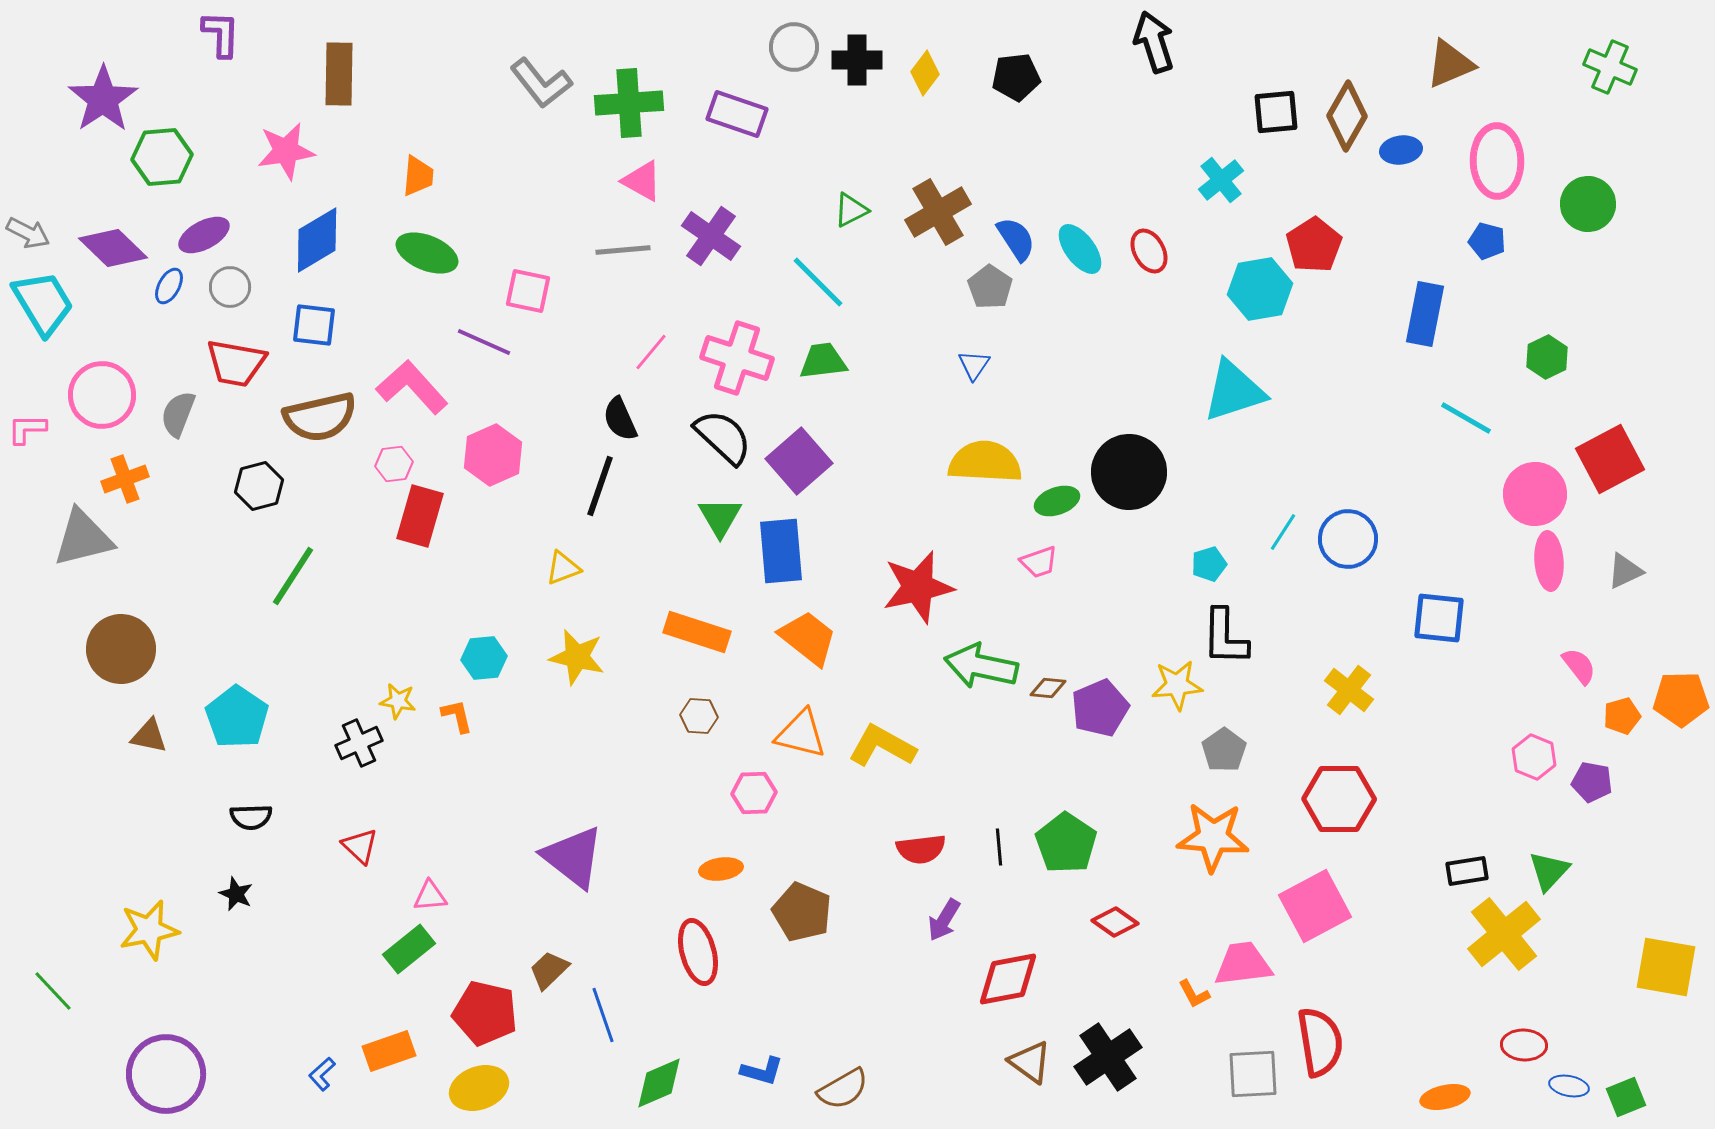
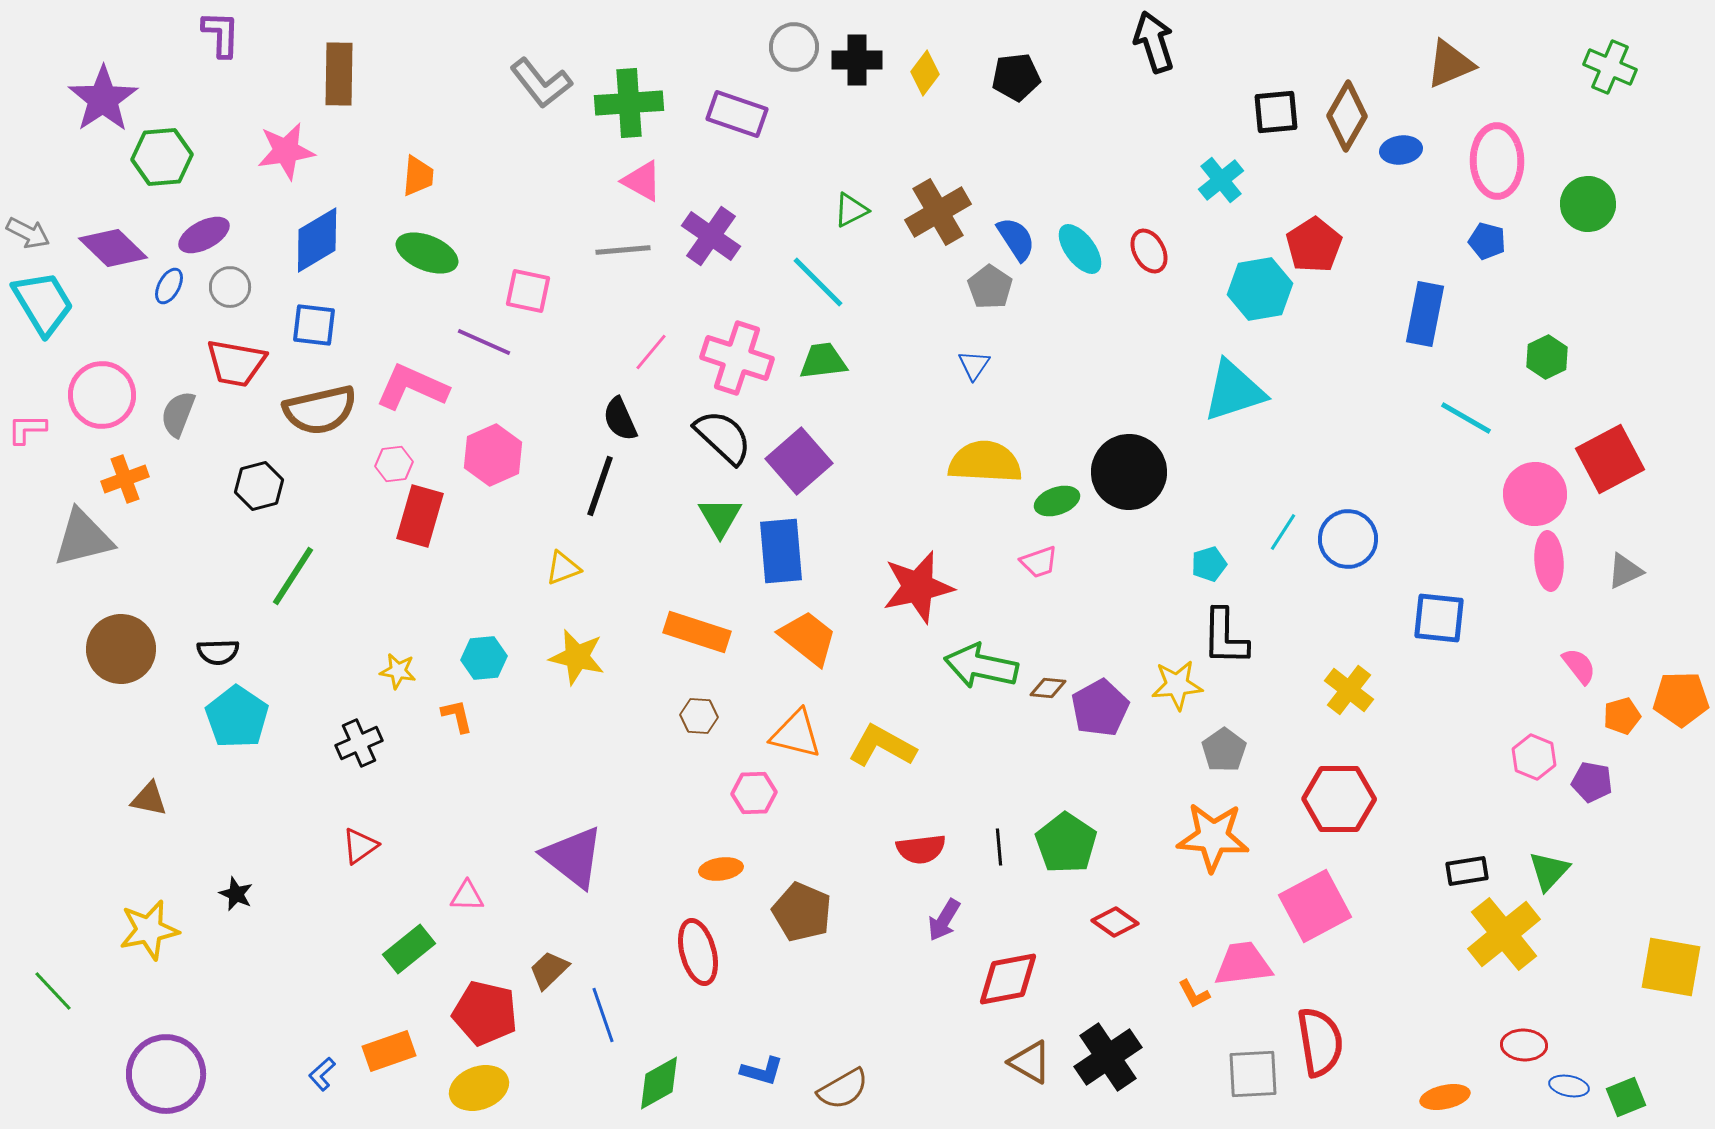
pink L-shape at (412, 387): rotated 24 degrees counterclockwise
brown semicircle at (320, 417): moved 7 px up
yellow star at (398, 701): moved 30 px up
purple pentagon at (1100, 708): rotated 6 degrees counterclockwise
orange triangle at (801, 734): moved 5 px left
brown triangle at (149, 736): moved 63 px down
black semicircle at (251, 817): moved 33 px left, 165 px up
red triangle at (360, 846): rotated 42 degrees clockwise
pink triangle at (430, 896): moved 37 px right; rotated 6 degrees clockwise
yellow square at (1666, 967): moved 5 px right
brown triangle at (1030, 1062): rotated 6 degrees counterclockwise
green diamond at (659, 1083): rotated 6 degrees counterclockwise
